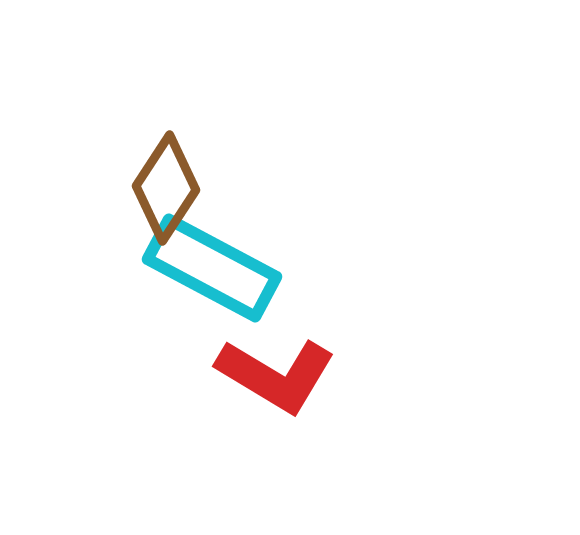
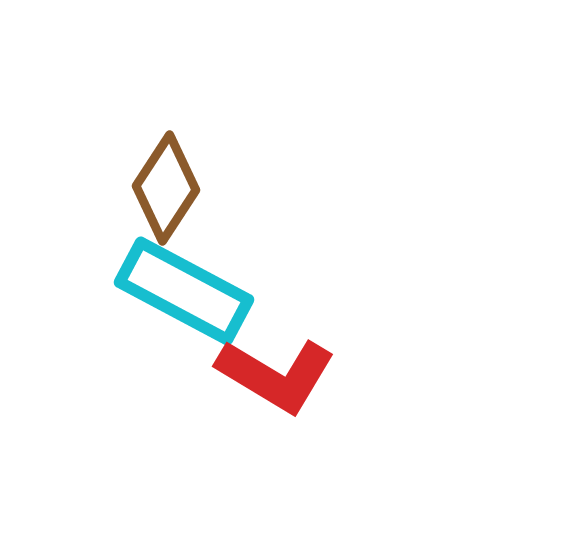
cyan rectangle: moved 28 px left, 23 px down
